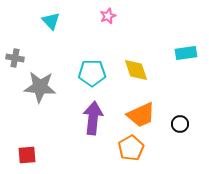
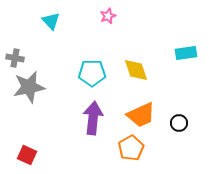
gray star: moved 11 px left; rotated 16 degrees counterclockwise
black circle: moved 1 px left, 1 px up
red square: rotated 30 degrees clockwise
